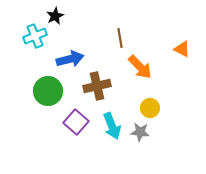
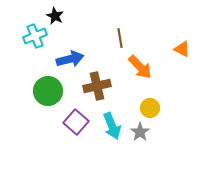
black star: rotated 18 degrees counterclockwise
gray star: rotated 30 degrees clockwise
